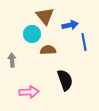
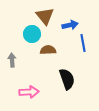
blue line: moved 1 px left, 1 px down
black semicircle: moved 2 px right, 1 px up
